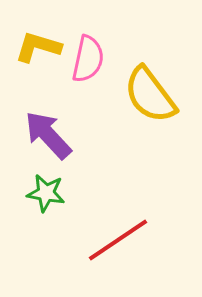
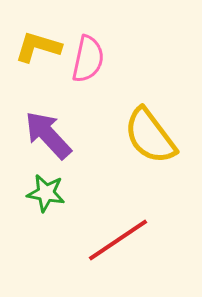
yellow semicircle: moved 41 px down
